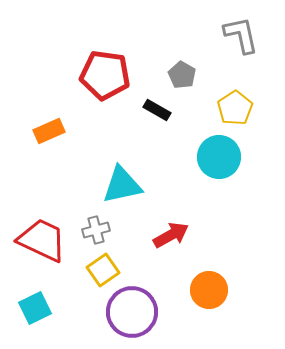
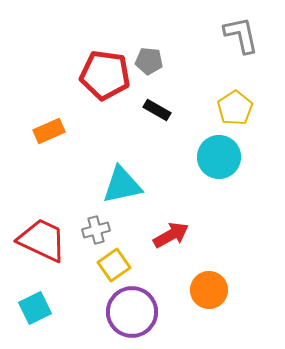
gray pentagon: moved 33 px left, 14 px up; rotated 24 degrees counterclockwise
yellow square: moved 11 px right, 5 px up
